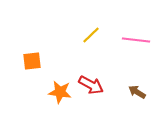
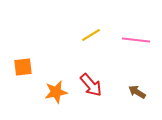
yellow line: rotated 12 degrees clockwise
orange square: moved 9 px left, 6 px down
red arrow: rotated 20 degrees clockwise
orange star: moved 4 px left; rotated 20 degrees counterclockwise
